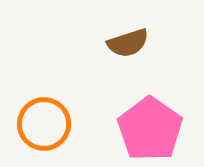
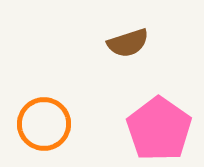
pink pentagon: moved 9 px right
